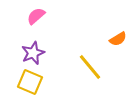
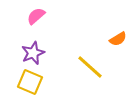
yellow line: rotated 8 degrees counterclockwise
